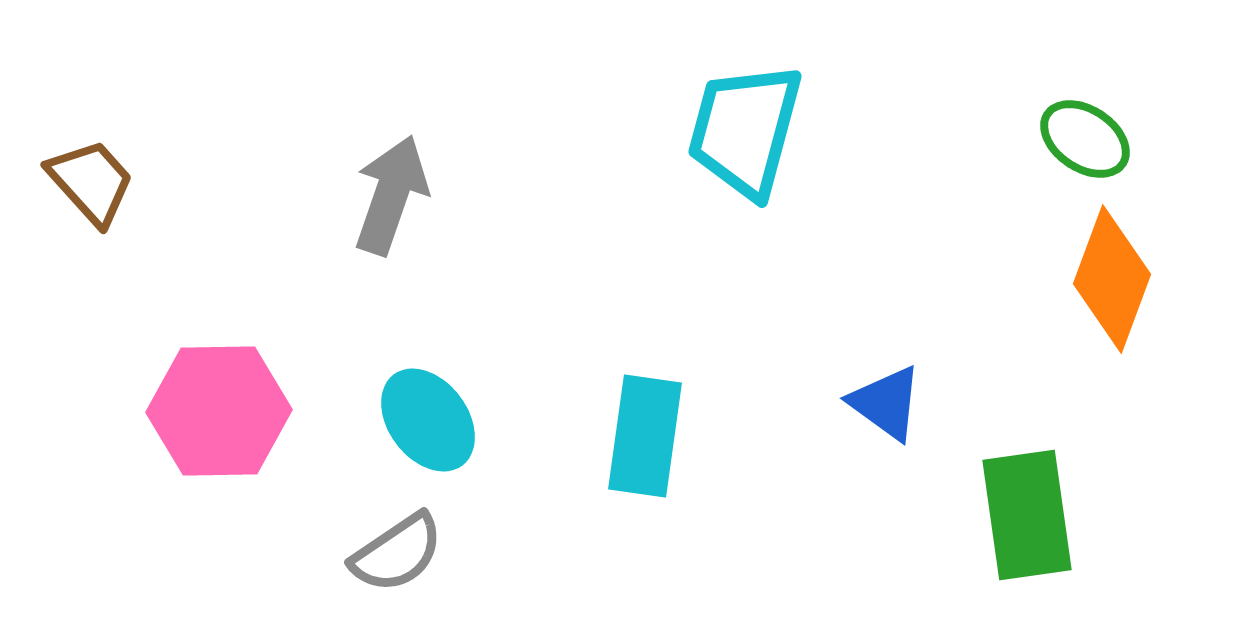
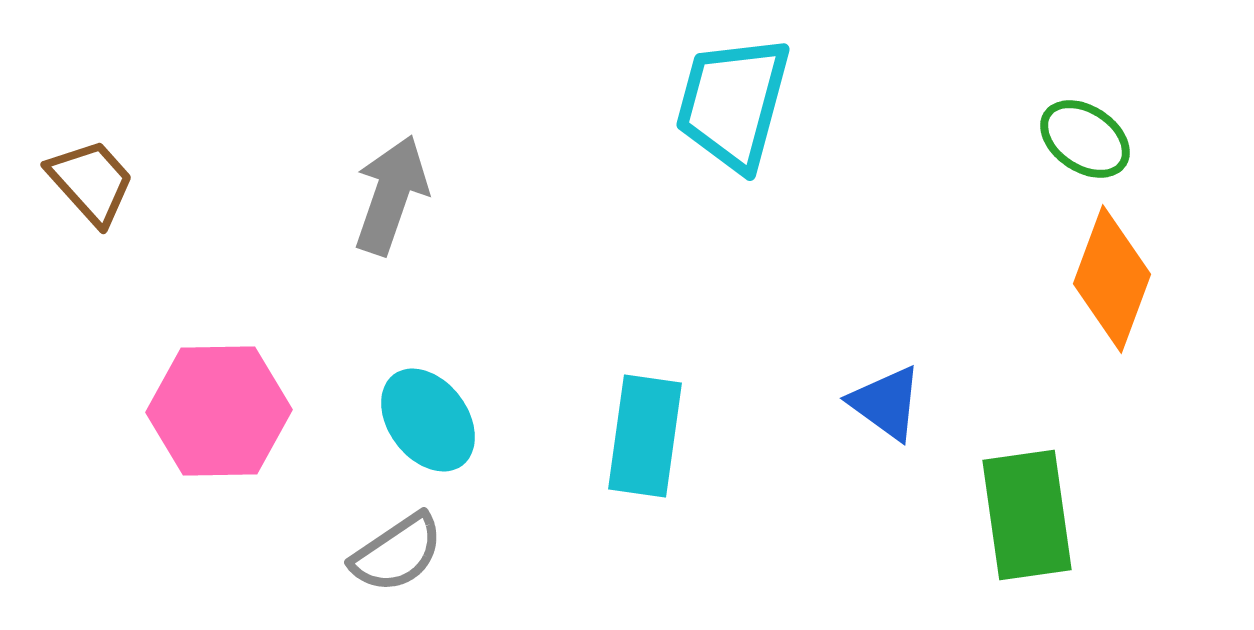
cyan trapezoid: moved 12 px left, 27 px up
